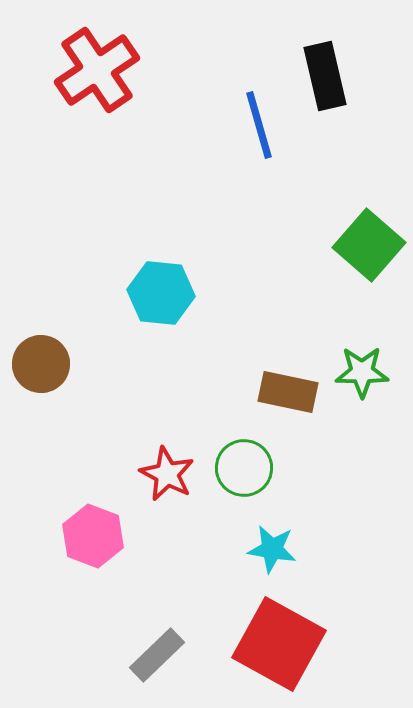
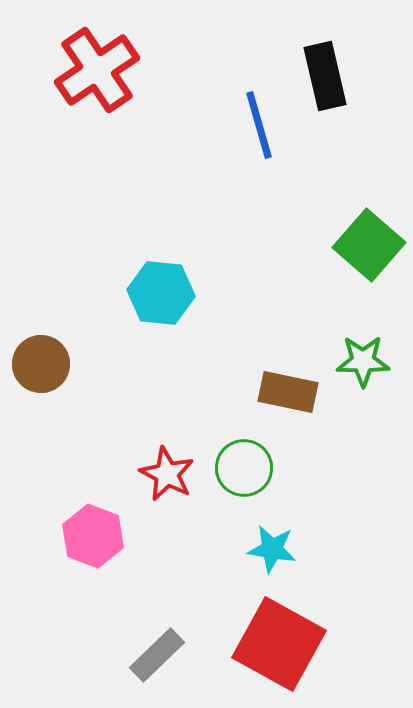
green star: moved 1 px right, 11 px up
